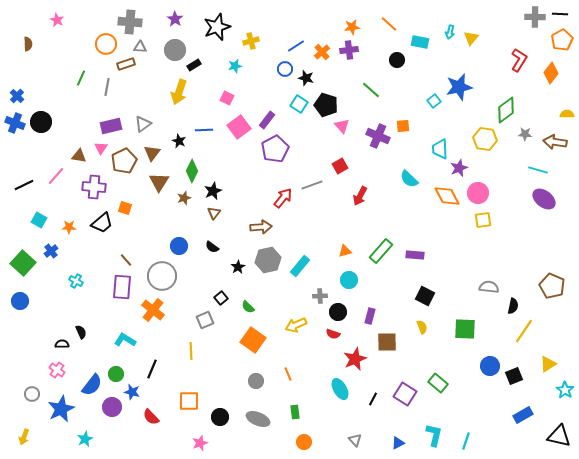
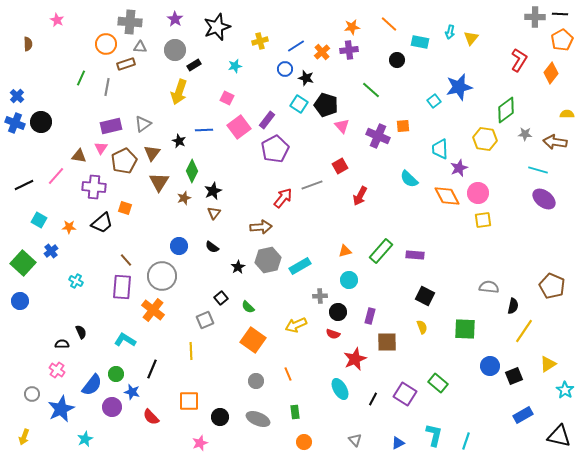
yellow cross at (251, 41): moved 9 px right
cyan rectangle at (300, 266): rotated 20 degrees clockwise
